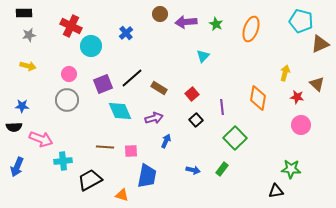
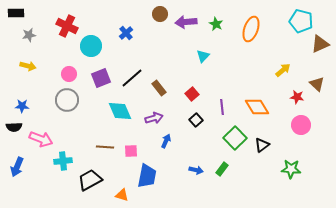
black rectangle at (24, 13): moved 8 px left
red cross at (71, 26): moved 4 px left
yellow arrow at (285, 73): moved 2 px left, 3 px up; rotated 35 degrees clockwise
purple square at (103, 84): moved 2 px left, 6 px up
brown rectangle at (159, 88): rotated 21 degrees clockwise
orange diamond at (258, 98): moved 1 px left, 9 px down; rotated 40 degrees counterclockwise
blue arrow at (193, 170): moved 3 px right
black triangle at (276, 191): moved 14 px left, 46 px up; rotated 28 degrees counterclockwise
